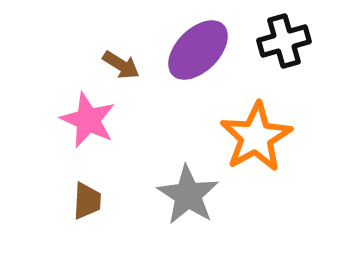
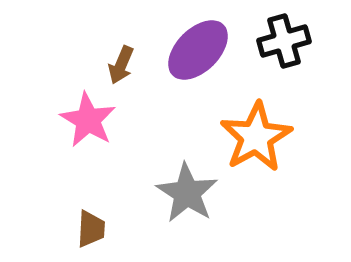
brown arrow: rotated 81 degrees clockwise
pink star: rotated 6 degrees clockwise
gray star: moved 1 px left, 2 px up
brown trapezoid: moved 4 px right, 28 px down
